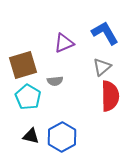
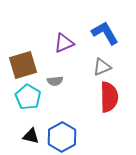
gray triangle: rotated 18 degrees clockwise
red semicircle: moved 1 px left, 1 px down
